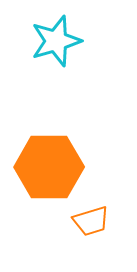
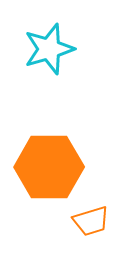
cyan star: moved 7 px left, 8 px down
